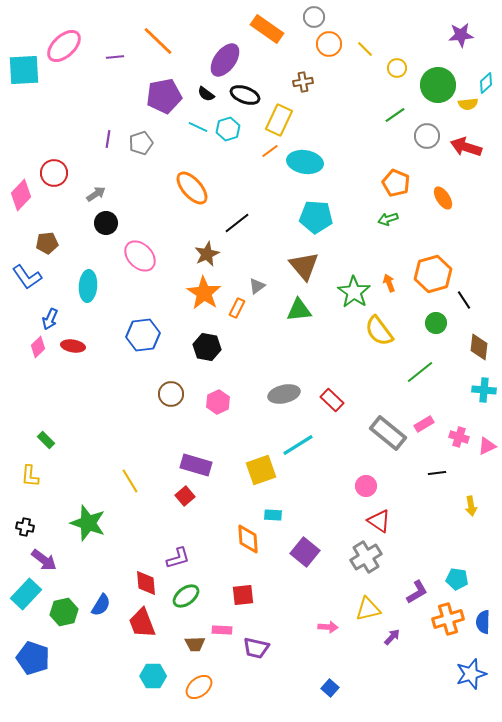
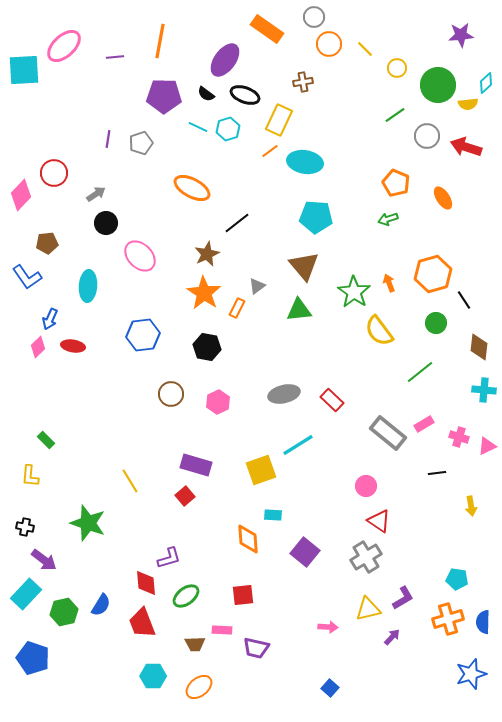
orange line at (158, 41): moved 2 px right; rotated 56 degrees clockwise
purple pentagon at (164, 96): rotated 12 degrees clockwise
orange ellipse at (192, 188): rotated 21 degrees counterclockwise
purple L-shape at (178, 558): moved 9 px left
purple L-shape at (417, 592): moved 14 px left, 6 px down
